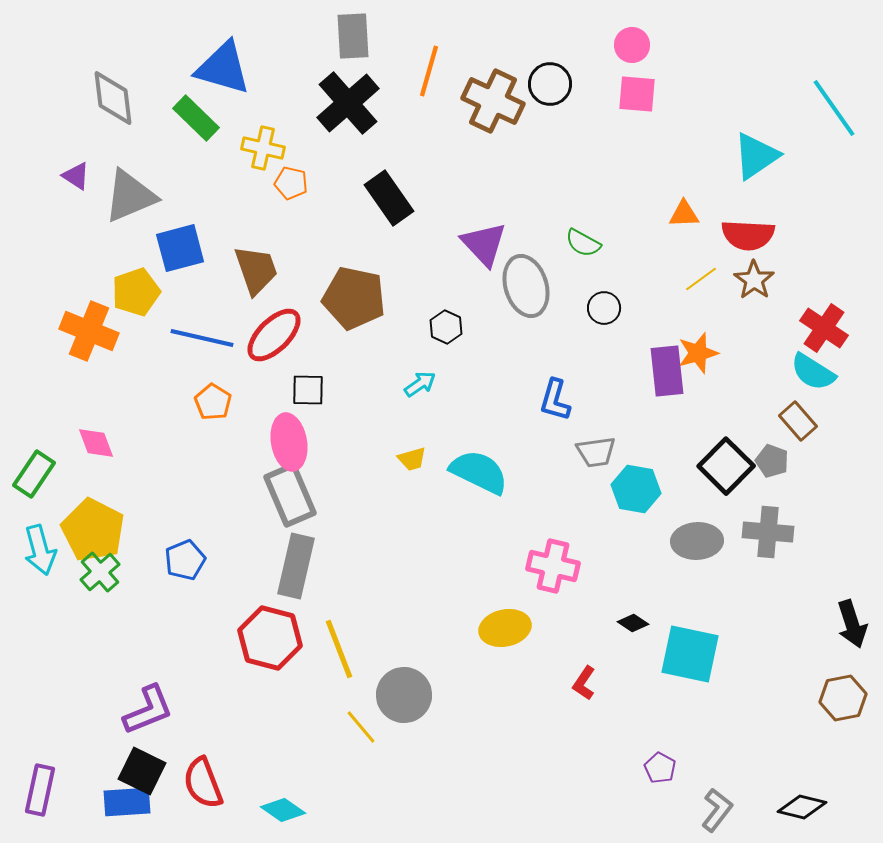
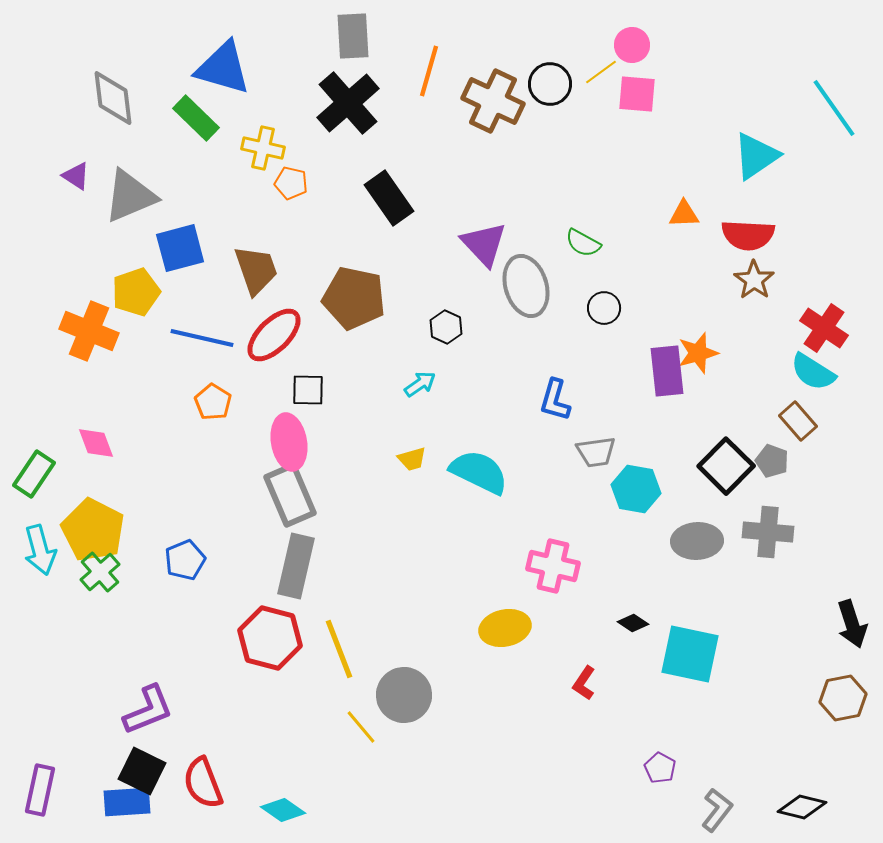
yellow line at (701, 279): moved 100 px left, 207 px up
